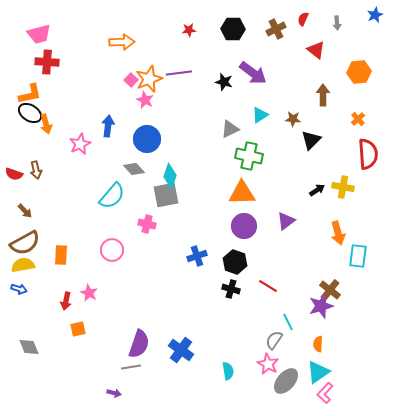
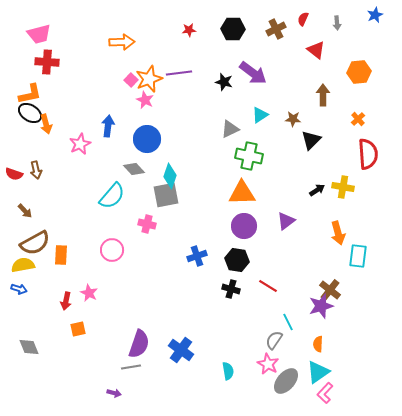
brown semicircle at (25, 243): moved 10 px right
black hexagon at (235, 262): moved 2 px right, 2 px up; rotated 10 degrees counterclockwise
